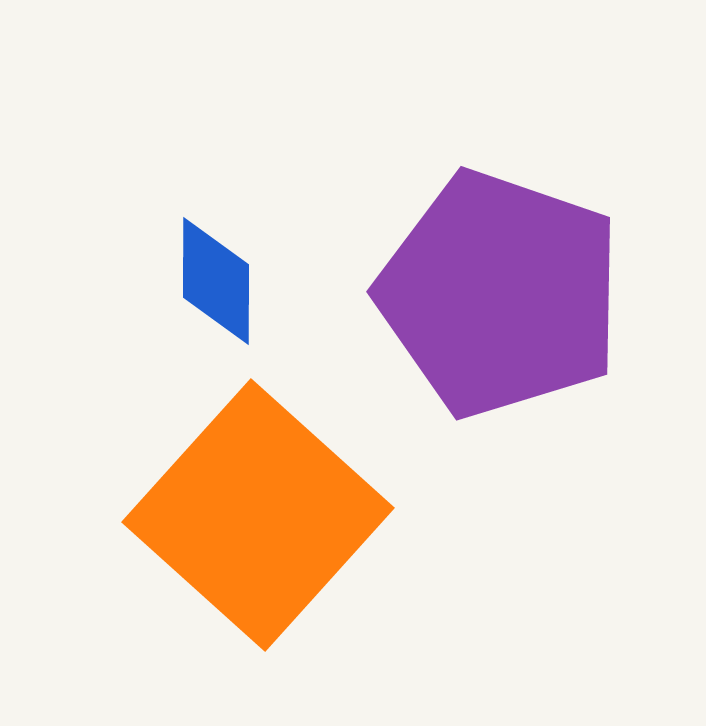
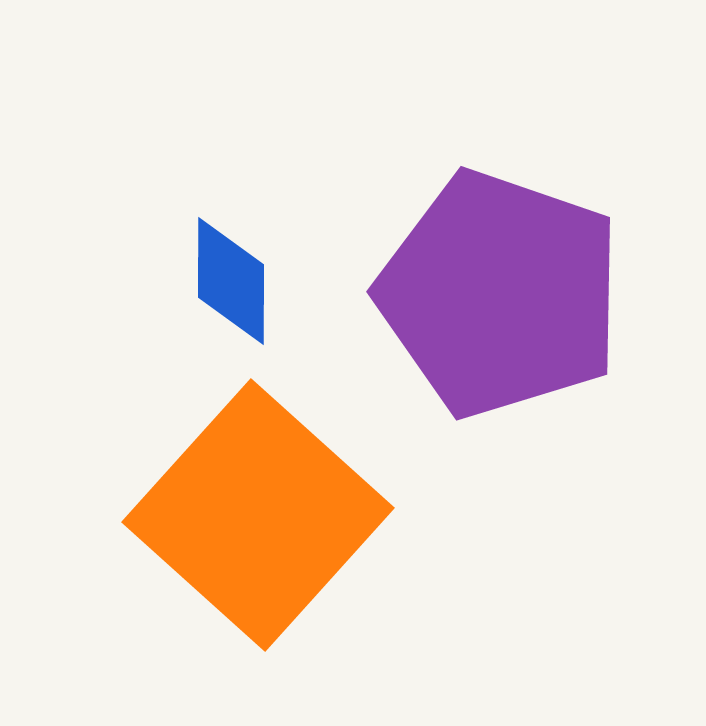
blue diamond: moved 15 px right
